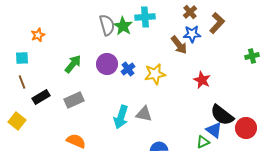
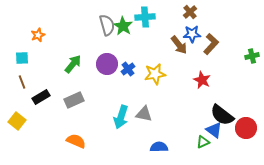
brown L-shape: moved 6 px left, 21 px down
